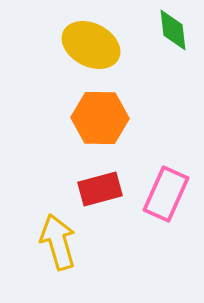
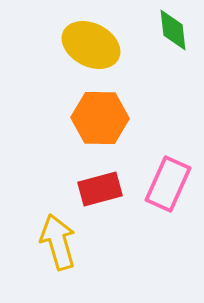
pink rectangle: moved 2 px right, 10 px up
